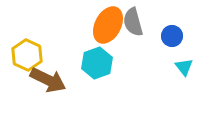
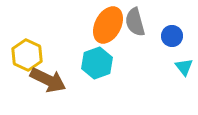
gray semicircle: moved 2 px right
